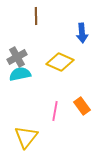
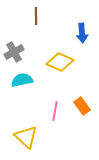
gray cross: moved 3 px left, 5 px up
cyan semicircle: moved 2 px right, 6 px down
yellow triangle: rotated 25 degrees counterclockwise
